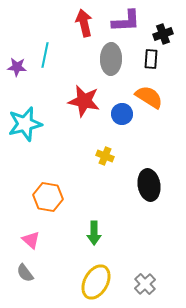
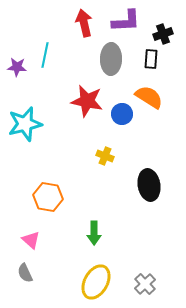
red star: moved 3 px right
gray semicircle: rotated 12 degrees clockwise
